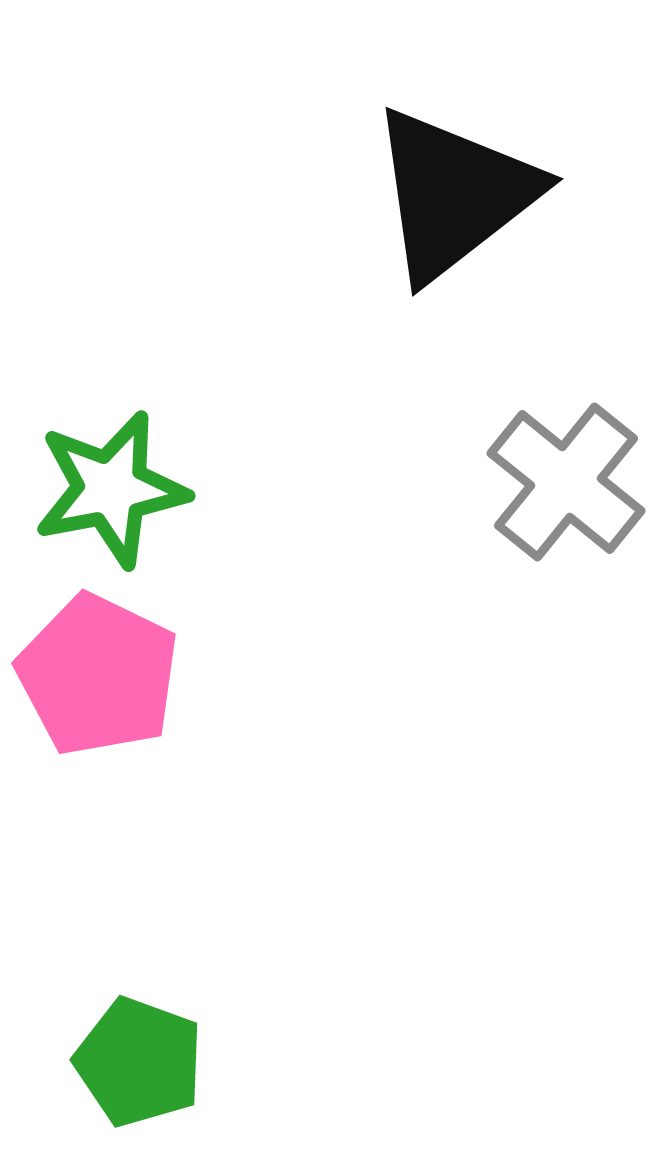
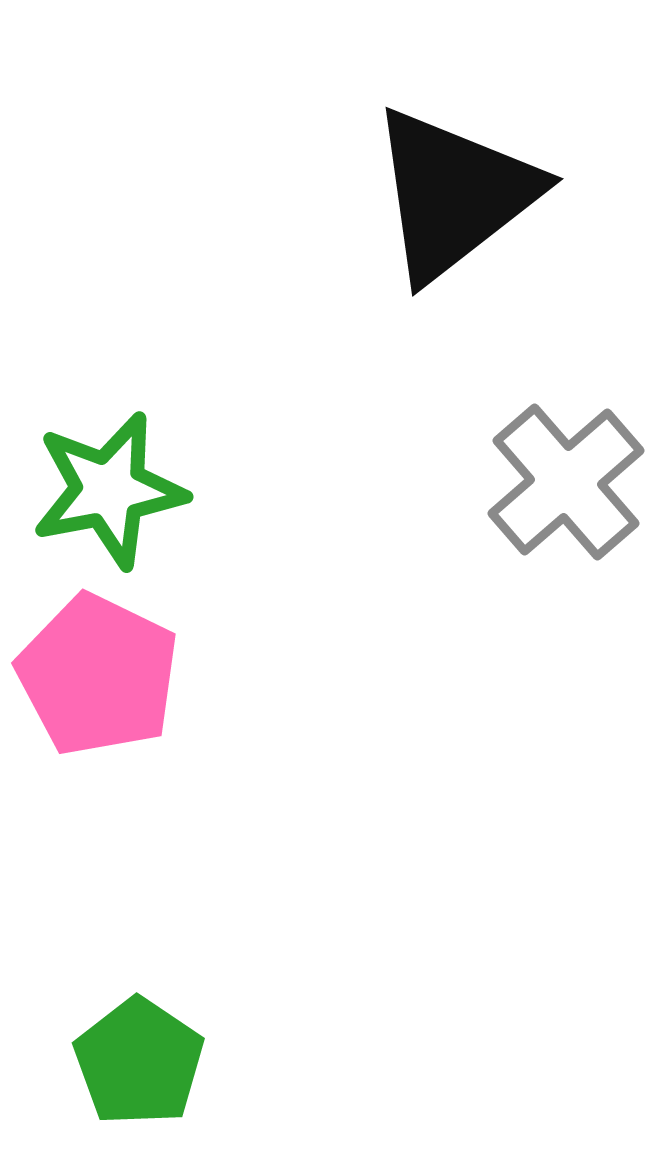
gray cross: rotated 10 degrees clockwise
green star: moved 2 px left, 1 px down
green pentagon: rotated 14 degrees clockwise
